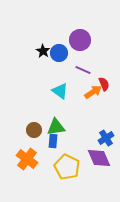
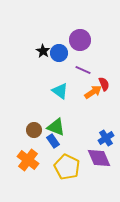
green triangle: rotated 30 degrees clockwise
blue rectangle: rotated 40 degrees counterclockwise
orange cross: moved 1 px right, 1 px down
